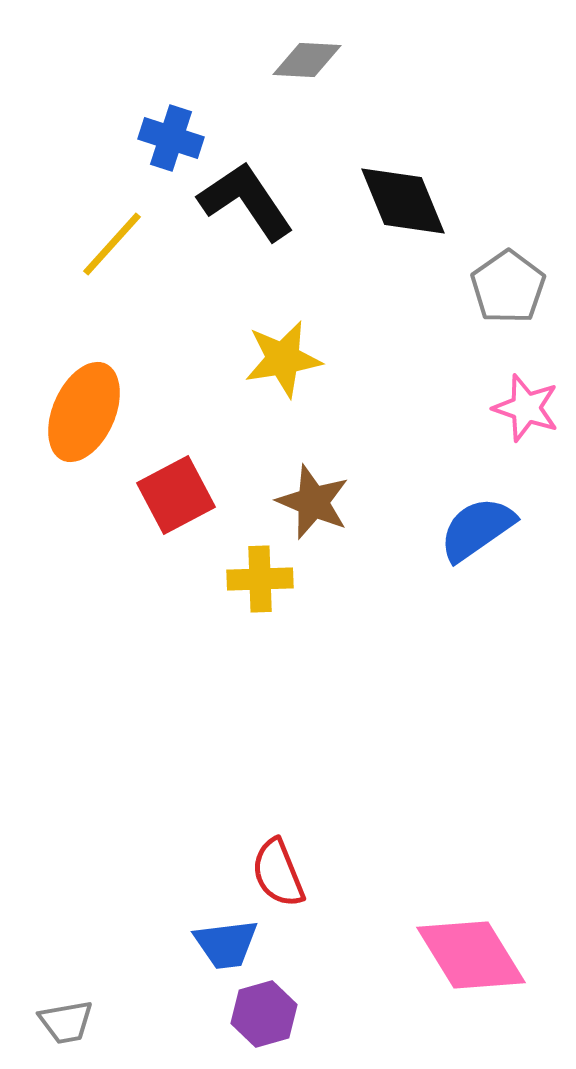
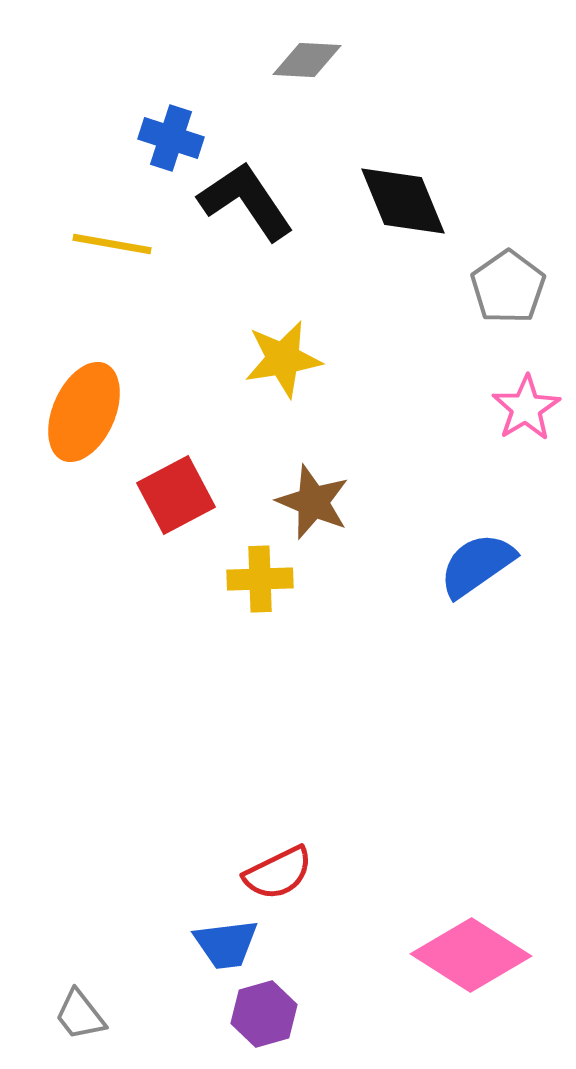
yellow line: rotated 58 degrees clockwise
pink star: rotated 22 degrees clockwise
blue semicircle: moved 36 px down
red semicircle: rotated 94 degrees counterclockwise
pink diamond: rotated 26 degrees counterclockwise
gray trapezoid: moved 14 px right, 7 px up; rotated 62 degrees clockwise
